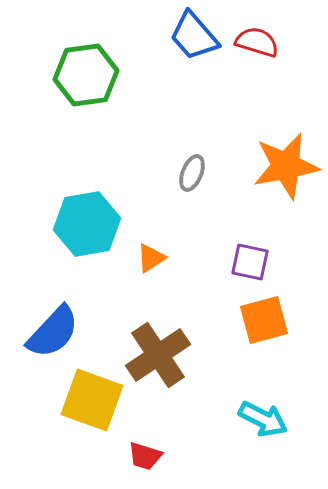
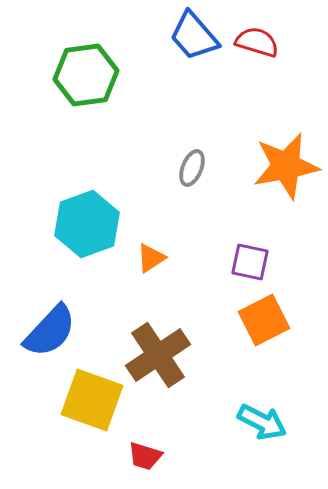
gray ellipse: moved 5 px up
cyan hexagon: rotated 10 degrees counterclockwise
orange square: rotated 12 degrees counterclockwise
blue semicircle: moved 3 px left, 1 px up
cyan arrow: moved 1 px left, 3 px down
